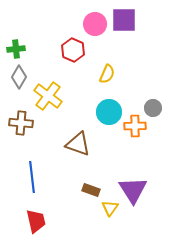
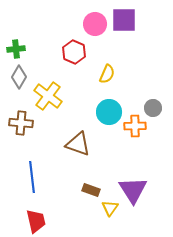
red hexagon: moved 1 px right, 2 px down
